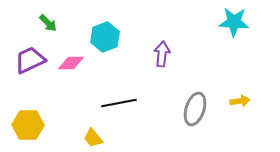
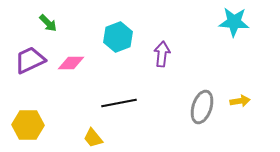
cyan hexagon: moved 13 px right
gray ellipse: moved 7 px right, 2 px up
